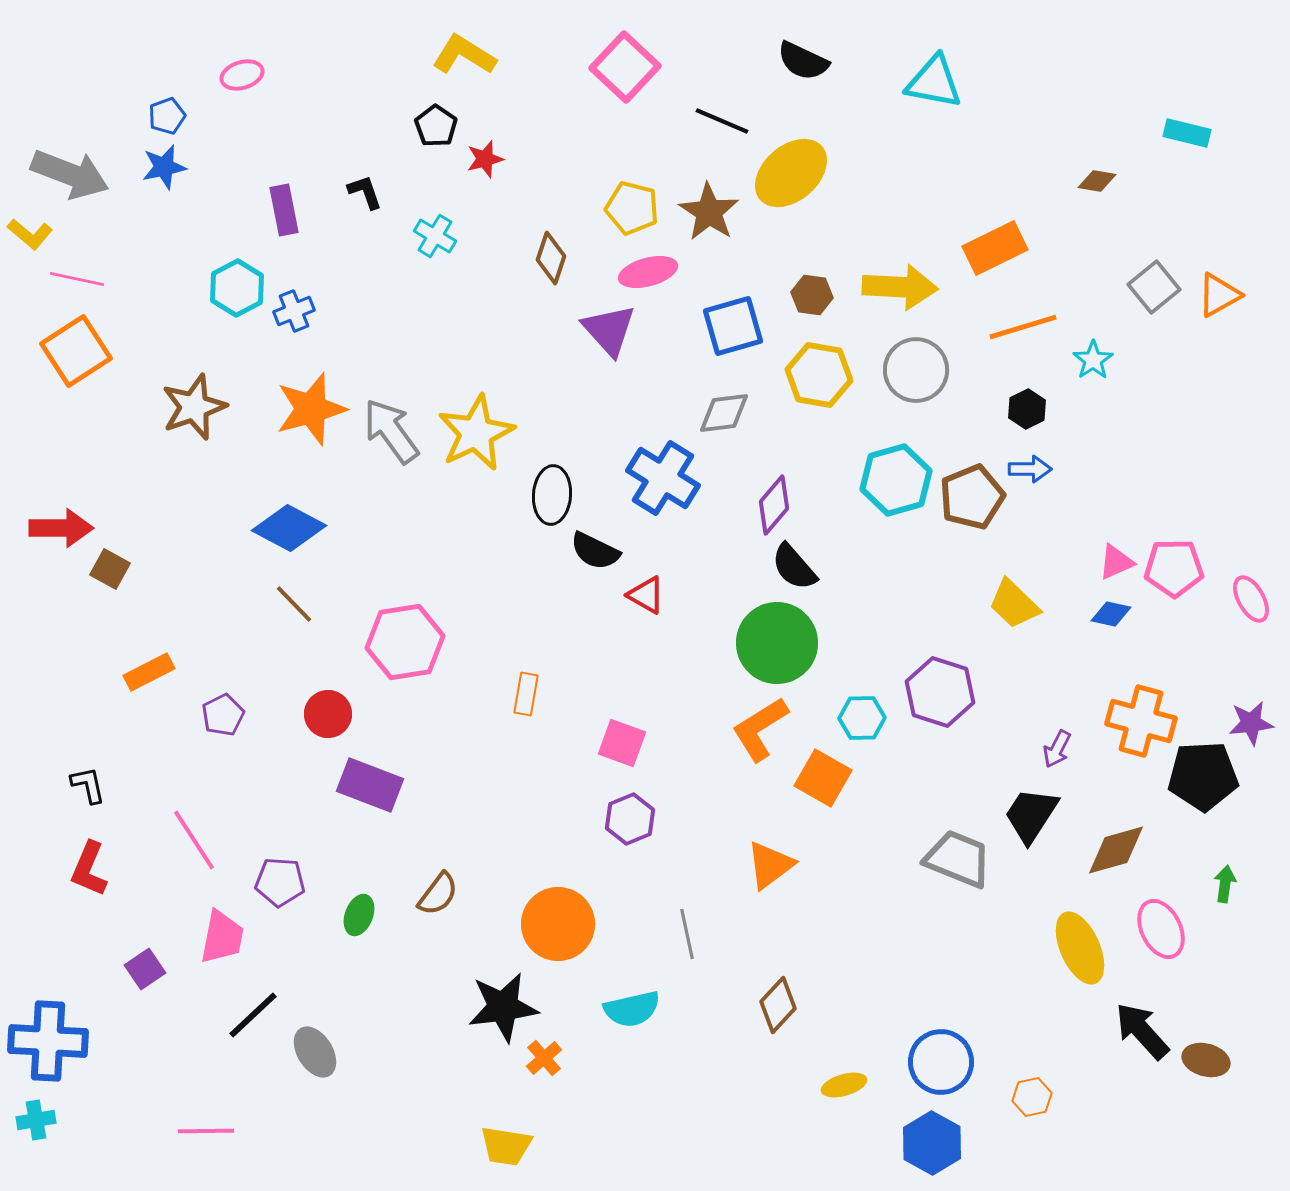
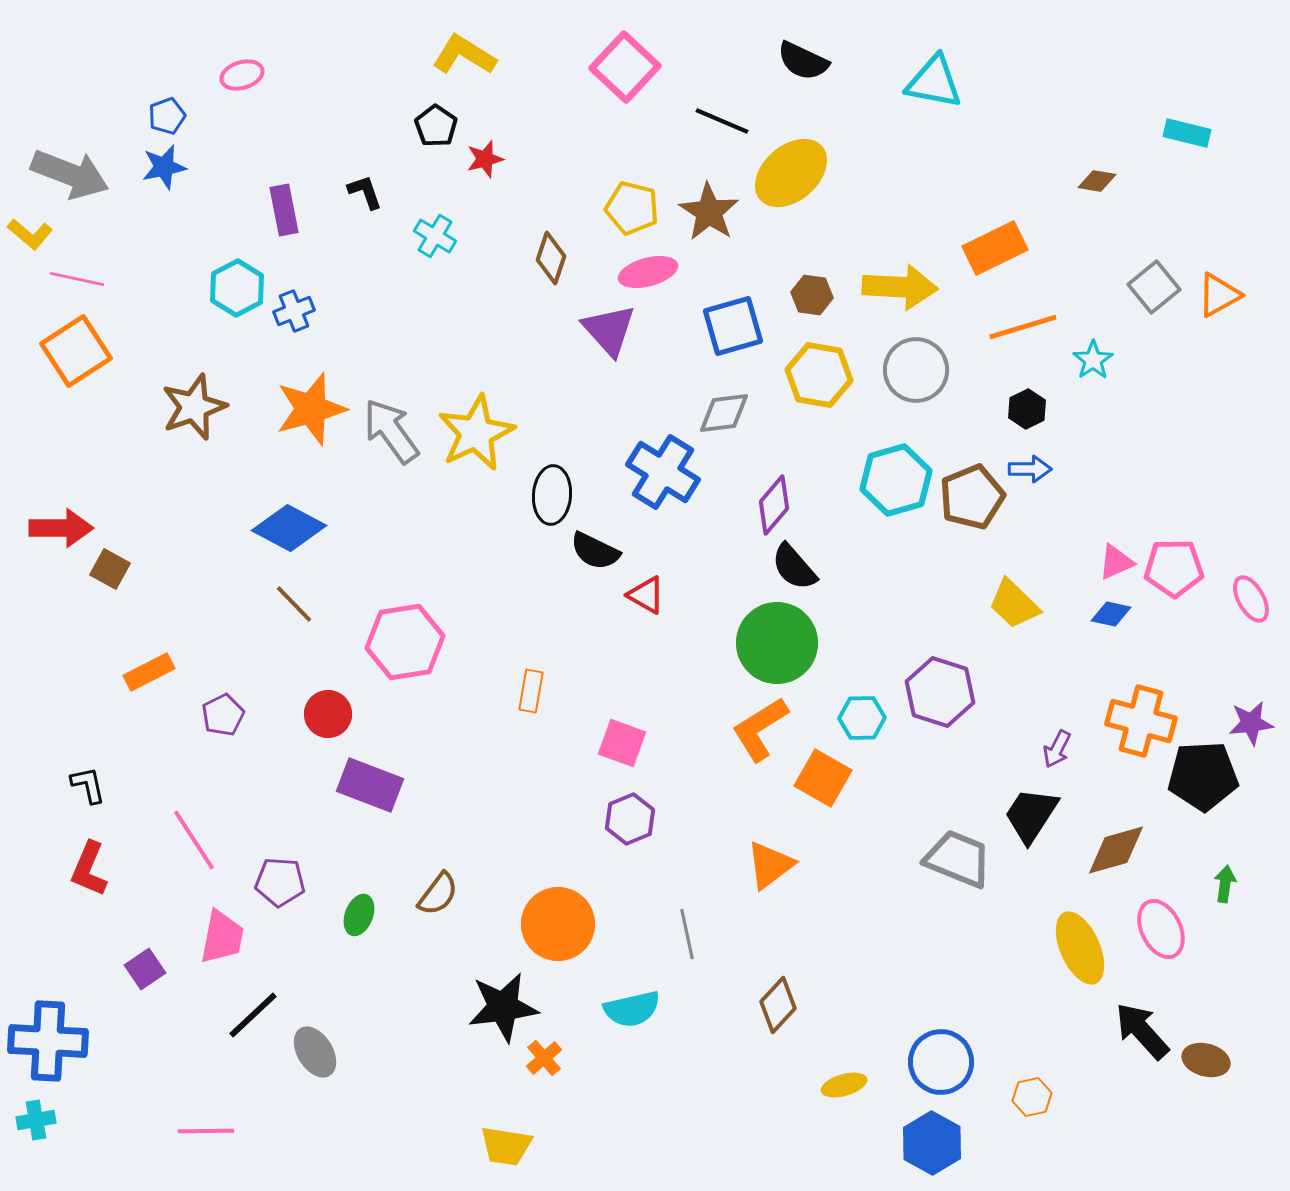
blue cross at (663, 478): moved 6 px up
orange rectangle at (526, 694): moved 5 px right, 3 px up
